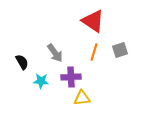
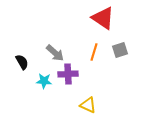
red triangle: moved 10 px right, 3 px up
gray arrow: rotated 12 degrees counterclockwise
purple cross: moved 3 px left, 3 px up
cyan star: moved 3 px right
yellow triangle: moved 6 px right, 7 px down; rotated 30 degrees clockwise
